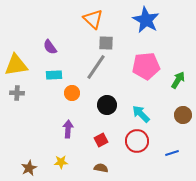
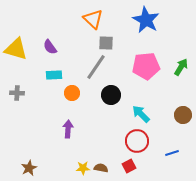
yellow triangle: moved 16 px up; rotated 25 degrees clockwise
green arrow: moved 3 px right, 13 px up
black circle: moved 4 px right, 10 px up
red square: moved 28 px right, 26 px down
yellow star: moved 22 px right, 6 px down
